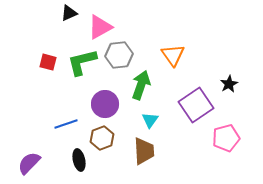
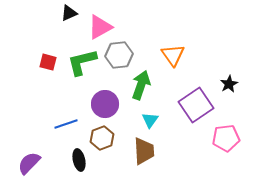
pink pentagon: rotated 8 degrees clockwise
